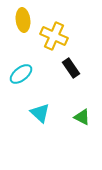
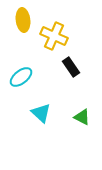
black rectangle: moved 1 px up
cyan ellipse: moved 3 px down
cyan triangle: moved 1 px right
